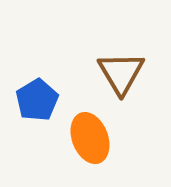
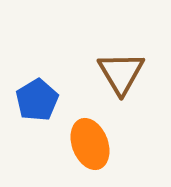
orange ellipse: moved 6 px down
